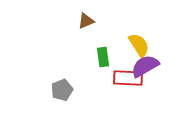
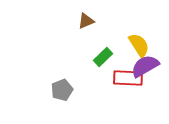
green rectangle: rotated 54 degrees clockwise
